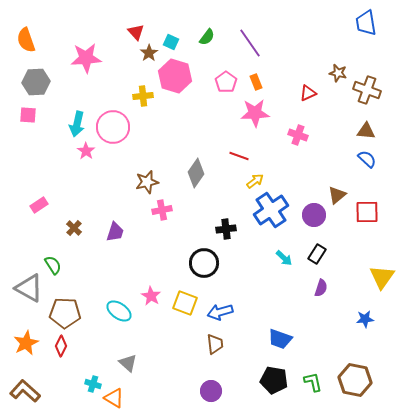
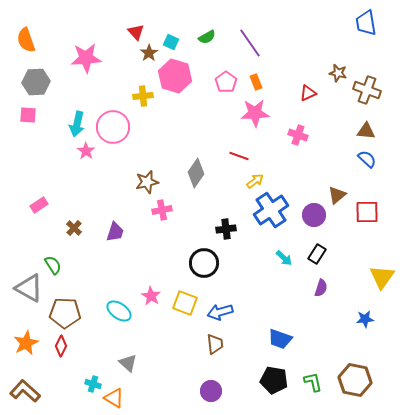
green semicircle at (207, 37): rotated 24 degrees clockwise
